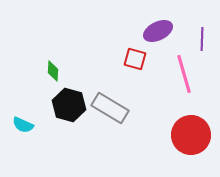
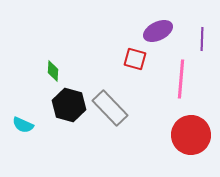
pink line: moved 3 px left, 5 px down; rotated 21 degrees clockwise
gray rectangle: rotated 15 degrees clockwise
